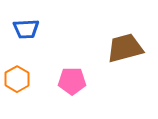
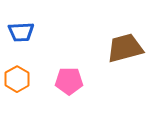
blue trapezoid: moved 5 px left, 3 px down
pink pentagon: moved 3 px left
